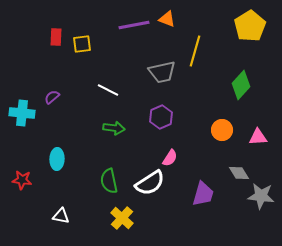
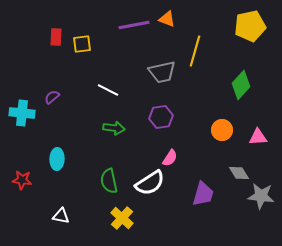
yellow pentagon: rotated 20 degrees clockwise
purple hexagon: rotated 15 degrees clockwise
